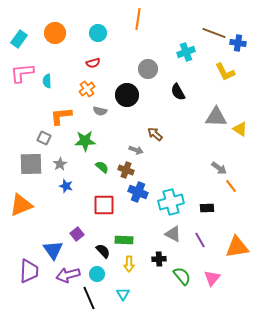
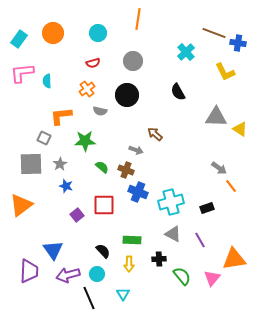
orange circle at (55, 33): moved 2 px left
cyan cross at (186, 52): rotated 24 degrees counterclockwise
gray circle at (148, 69): moved 15 px left, 8 px up
orange triangle at (21, 205): rotated 15 degrees counterclockwise
black rectangle at (207, 208): rotated 16 degrees counterclockwise
purple square at (77, 234): moved 19 px up
green rectangle at (124, 240): moved 8 px right
orange triangle at (237, 247): moved 3 px left, 12 px down
